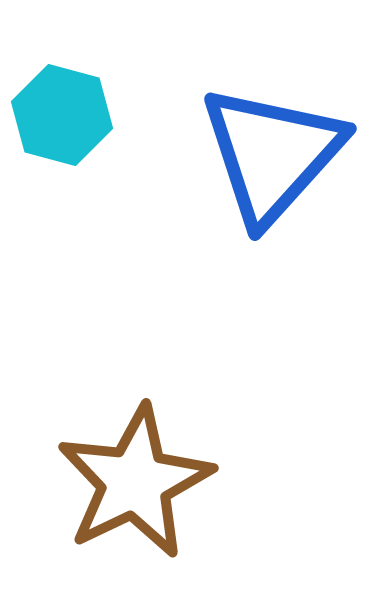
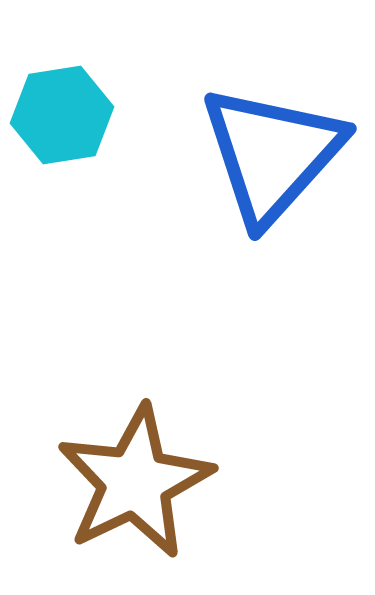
cyan hexagon: rotated 24 degrees counterclockwise
